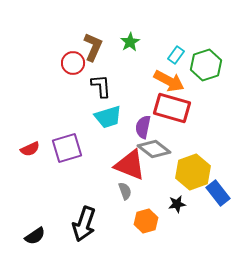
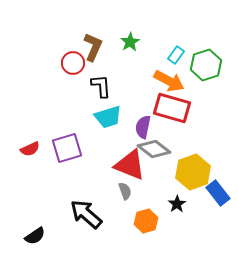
black star: rotated 24 degrees counterclockwise
black arrow: moved 2 px right, 10 px up; rotated 112 degrees clockwise
